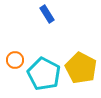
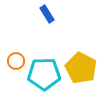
orange circle: moved 1 px right, 1 px down
cyan pentagon: rotated 28 degrees counterclockwise
